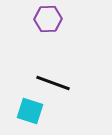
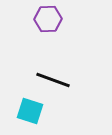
black line: moved 3 px up
